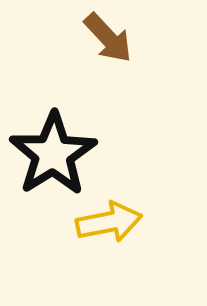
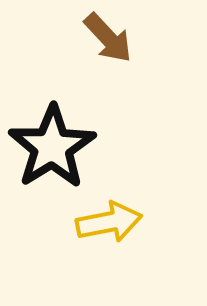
black star: moved 1 px left, 7 px up
